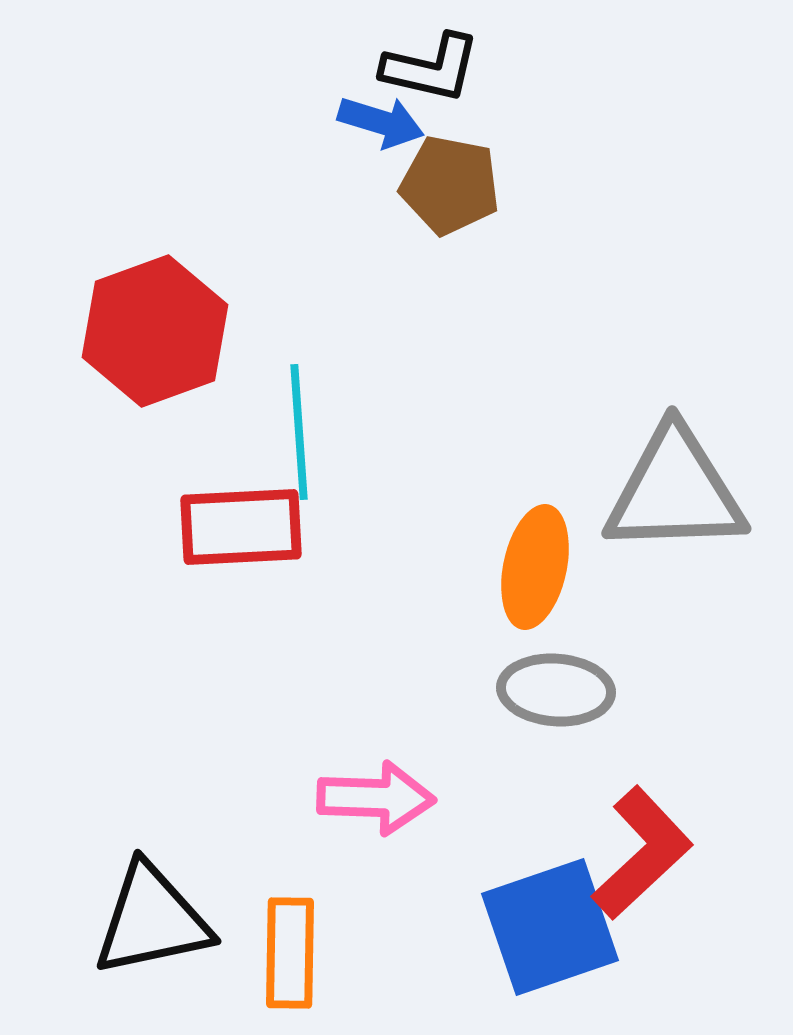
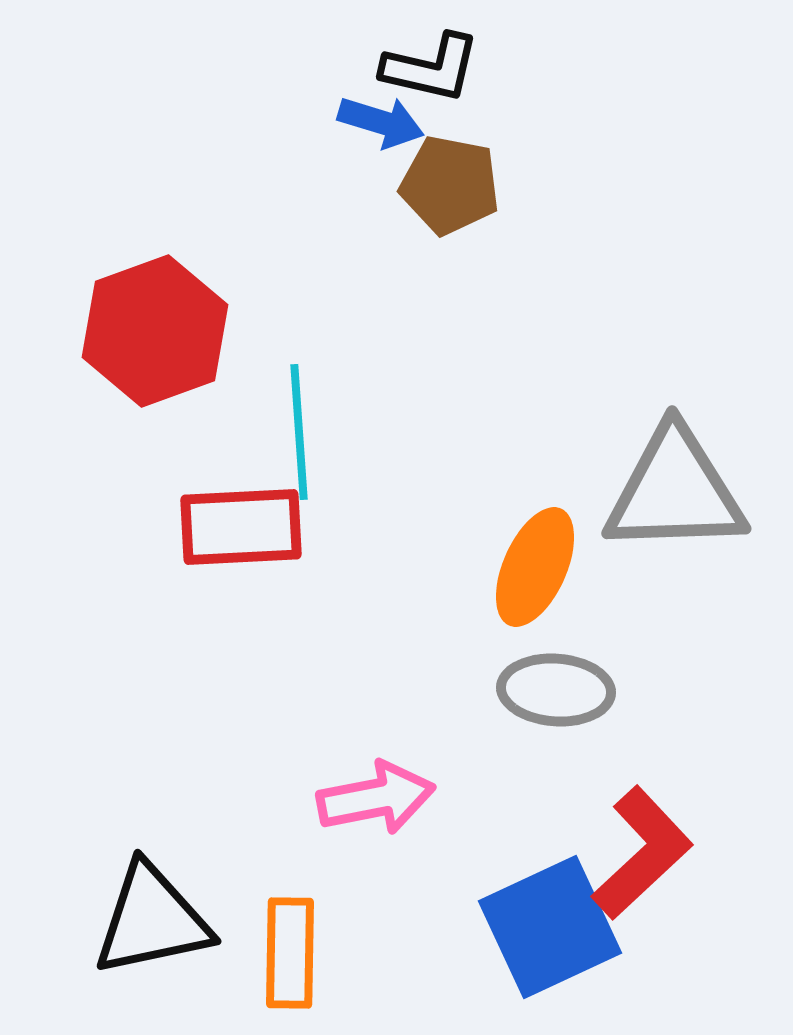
orange ellipse: rotated 12 degrees clockwise
pink arrow: rotated 13 degrees counterclockwise
blue square: rotated 6 degrees counterclockwise
